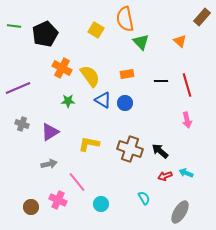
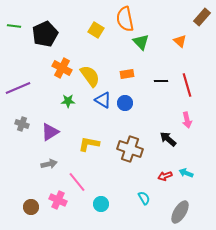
black arrow: moved 8 px right, 12 px up
